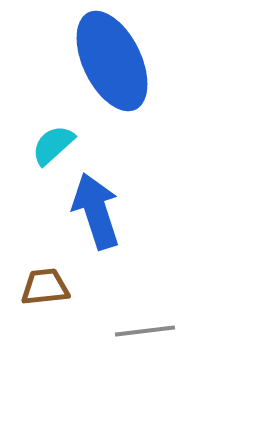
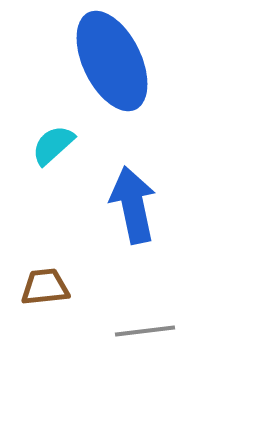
blue arrow: moved 37 px right, 6 px up; rotated 6 degrees clockwise
